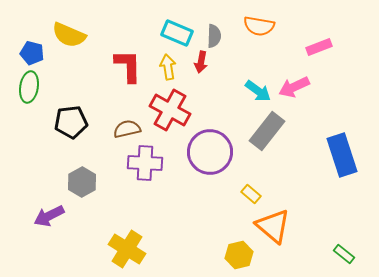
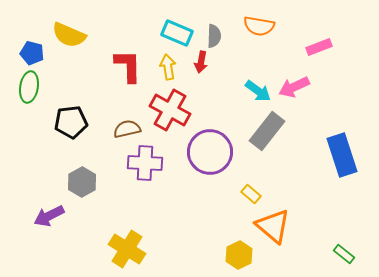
yellow hexagon: rotated 12 degrees counterclockwise
